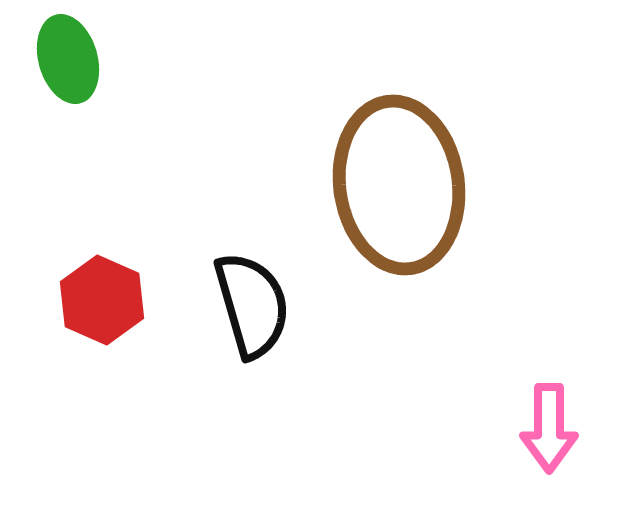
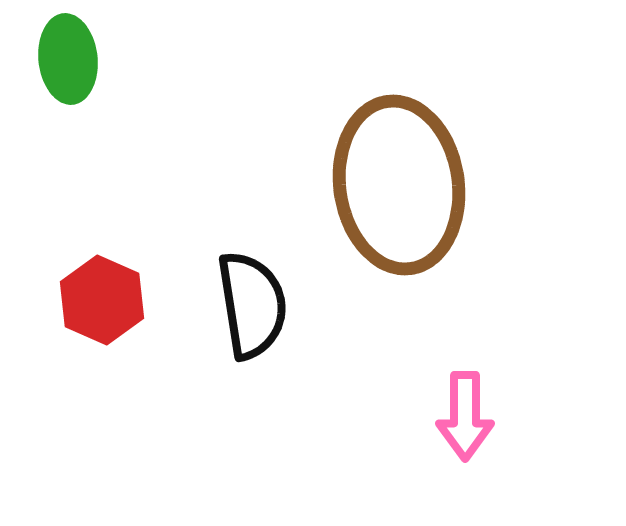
green ellipse: rotated 10 degrees clockwise
black semicircle: rotated 7 degrees clockwise
pink arrow: moved 84 px left, 12 px up
